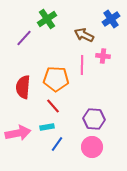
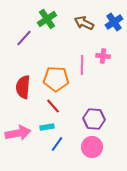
blue cross: moved 3 px right, 3 px down
brown arrow: moved 12 px up
